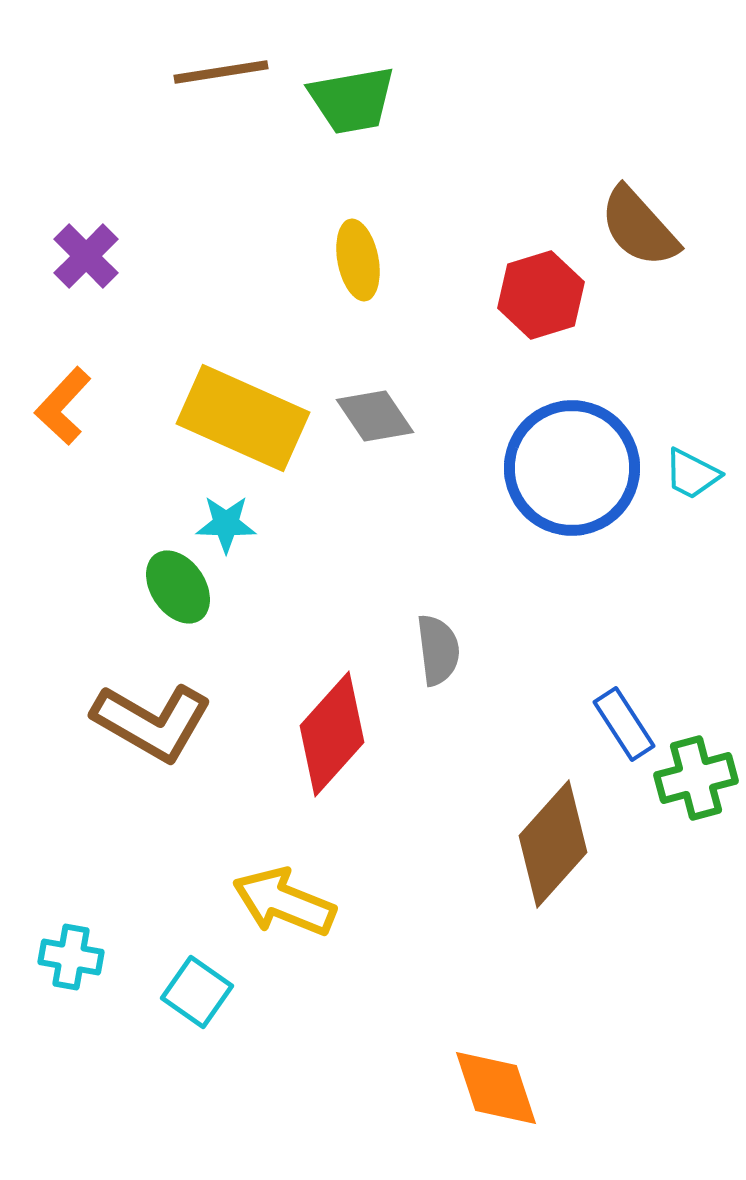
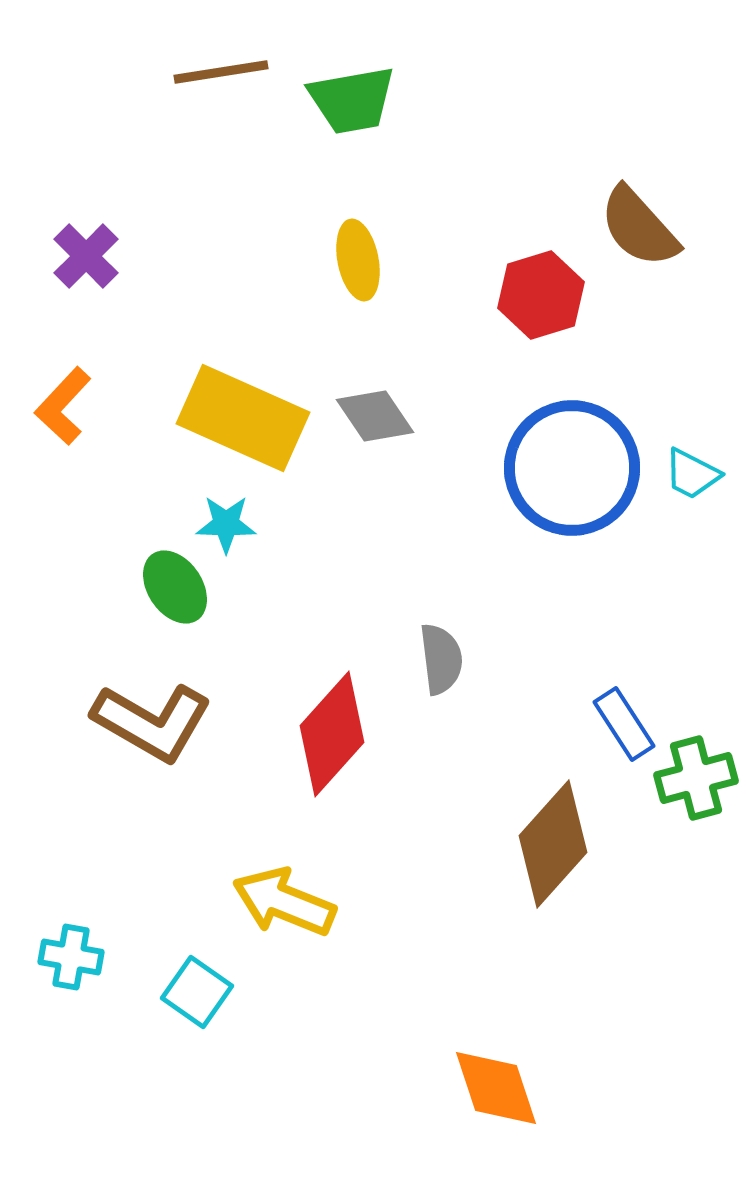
green ellipse: moved 3 px left
gray semicircle: moved 3 px right, 9 px down
